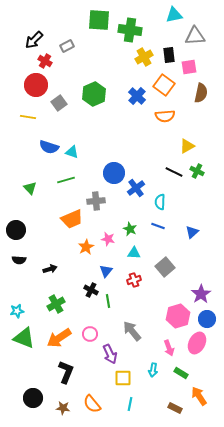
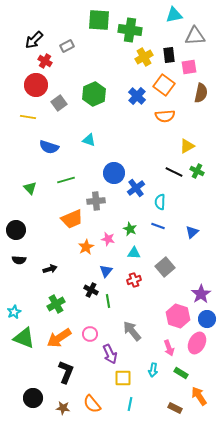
cyan triangle at (72, 152): moved 17 px right, 12 px up
cyan star at (17, 311): moved 3 px left, 1 px down; rotated 16 degrees counterclockwise
pink hexagon at (178, 316): rotated 25 degrees counterclockwise
